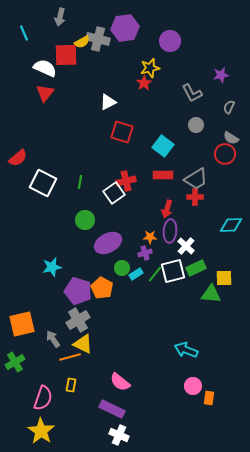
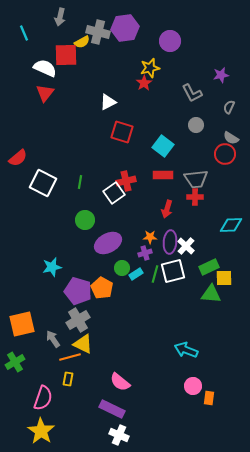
gray cross at (98, 39): moved 7 px up
gray trapezoid at (196, 179): rotated 25 degrees clockwise
purple ellipse at (170, 231): moved 11 px down
green rectangle at (196, 268): moved 13 px right, 1 px up
green line at (155, 274): rotated 24 degrees counterclockwise
yellow rectangle at (71, 385): moved 3 px left, 6 px up
